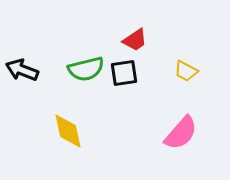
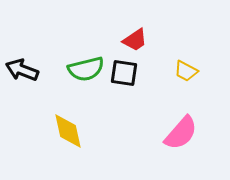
black square: rotated 16 degrees clockwise
